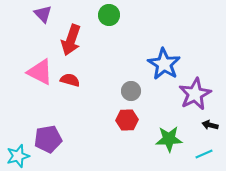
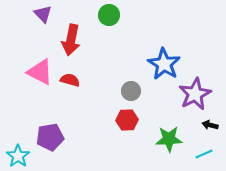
red arrow: rotated 8 degrees counterclockwise
purple pentagon: moved 2 px right, 2 px up
cyan star: rotated 20 degrees counterclockwise
